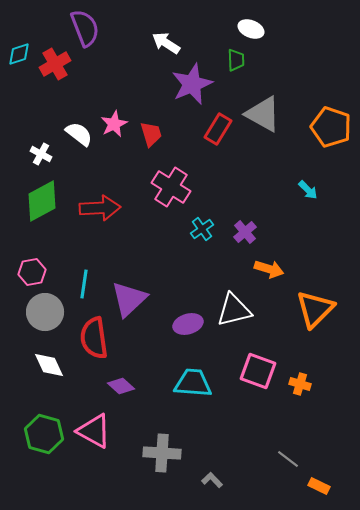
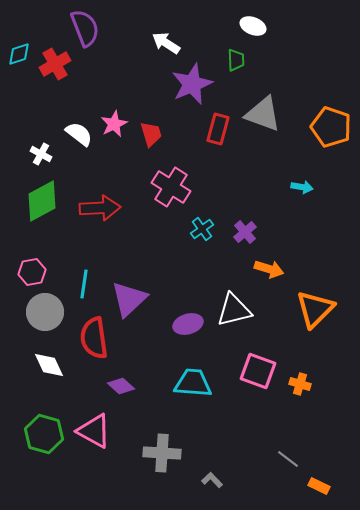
white ellipse: moved 2 px right, 3 px up
gray triangle: rotated 9 degrees counterclockwise
red rectangle: rotated 16 degrees counterclockwise
cyan arrow: moved 6 px left, 3 px up; rotated 35 degrees counterclockwise
